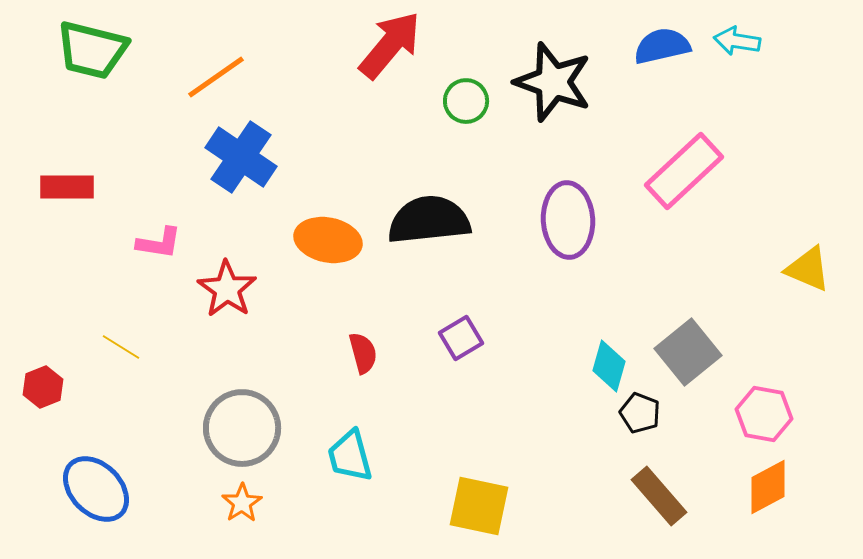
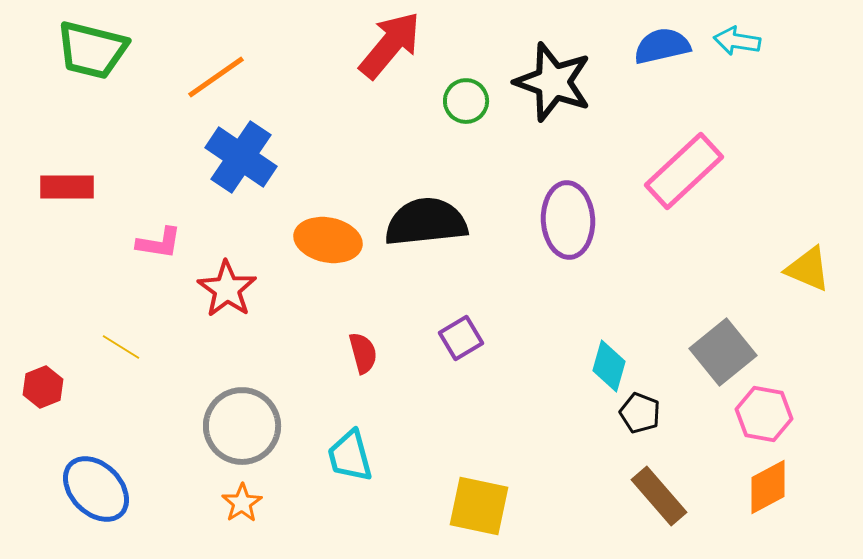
black semicircle: moved 3 px left, 2 px down
gray square: moved 35 px right
gray circle: moved 2 px up
